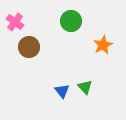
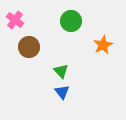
pink cross: moved 2 px up
green triangle: moved 24 px left, 16 px up
blue triangle: moved 1 px down
